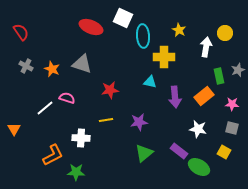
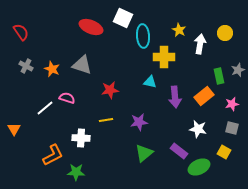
white arrow: moved 6 px left, 3 px up
gray triangle: moved 1 px down
pink star: rotated 16 degrees counterclockwise
green ellipse: rotated 55 degrees counterclockwise
